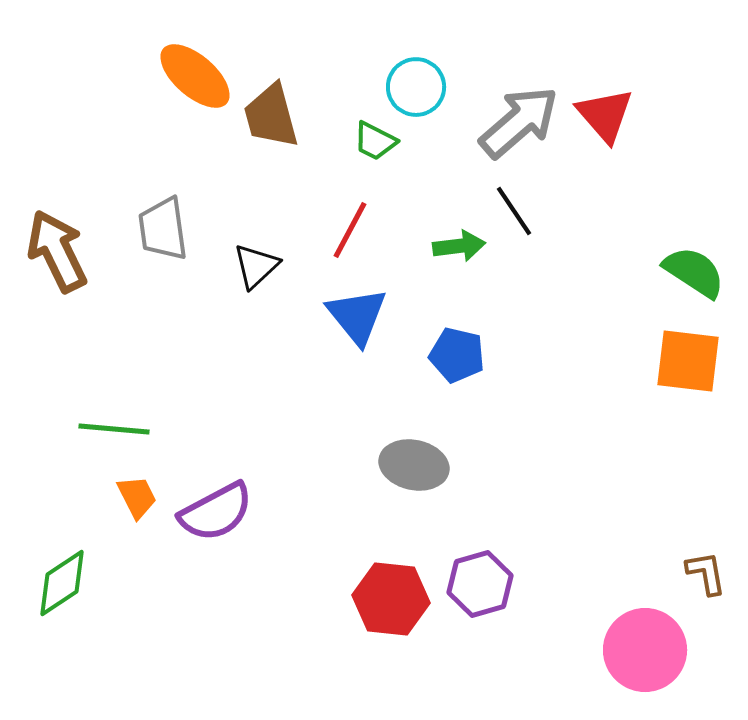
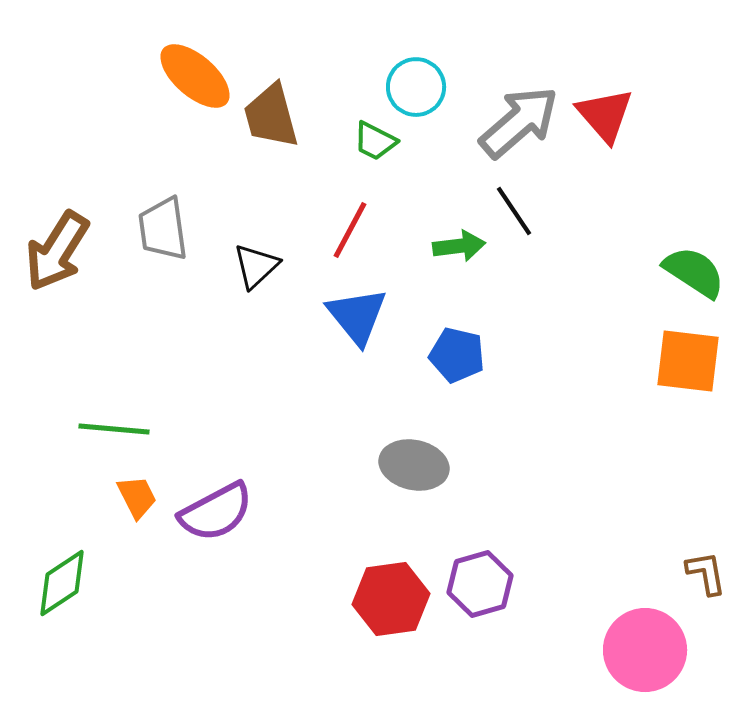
brown arrow: rotated 122 degrees counterclockwise
red hexagon: rotated 14 degrees counterclockwise
